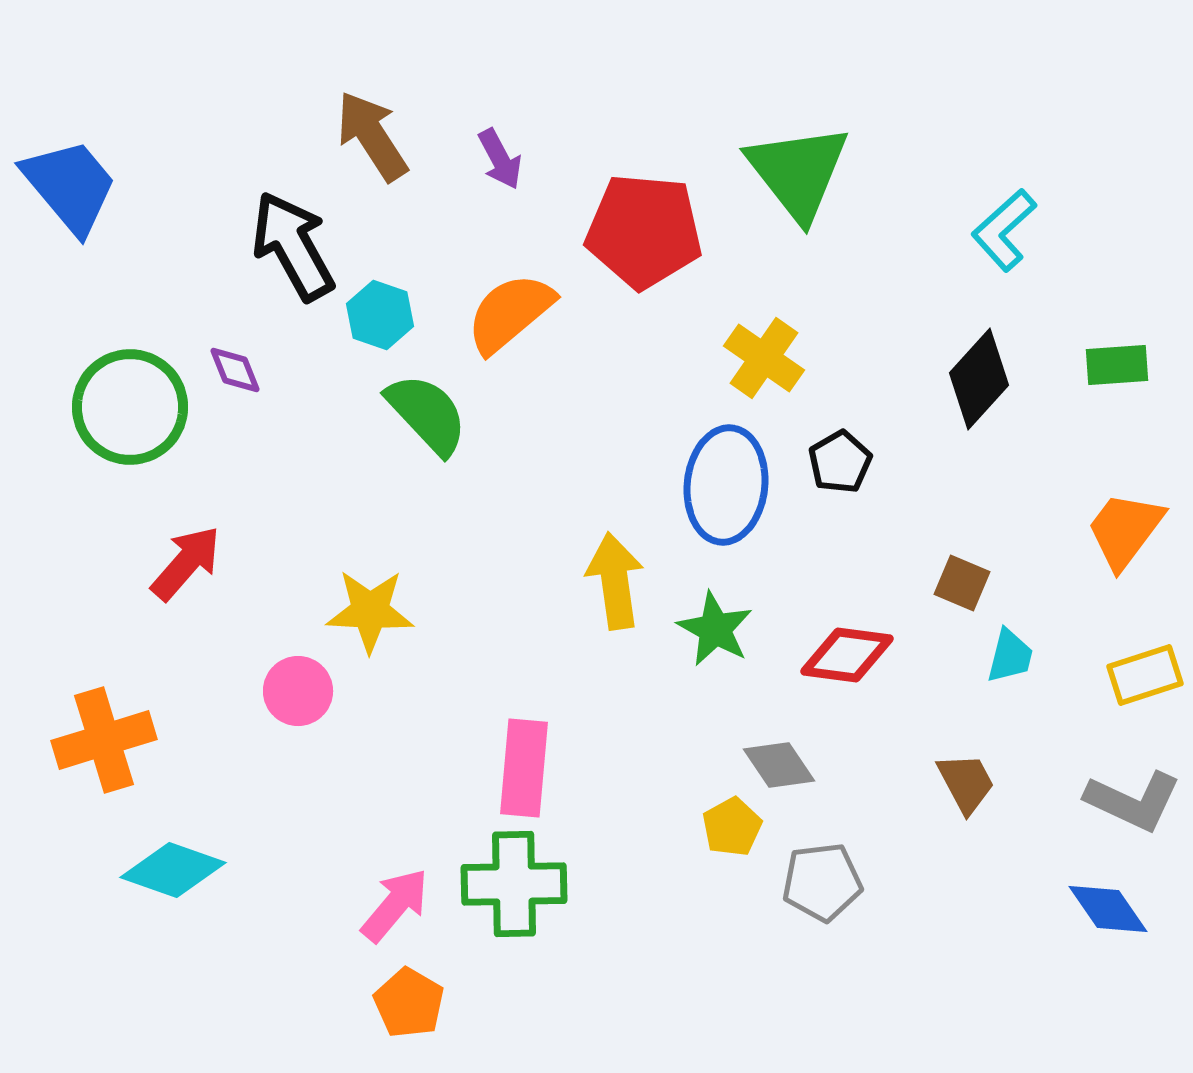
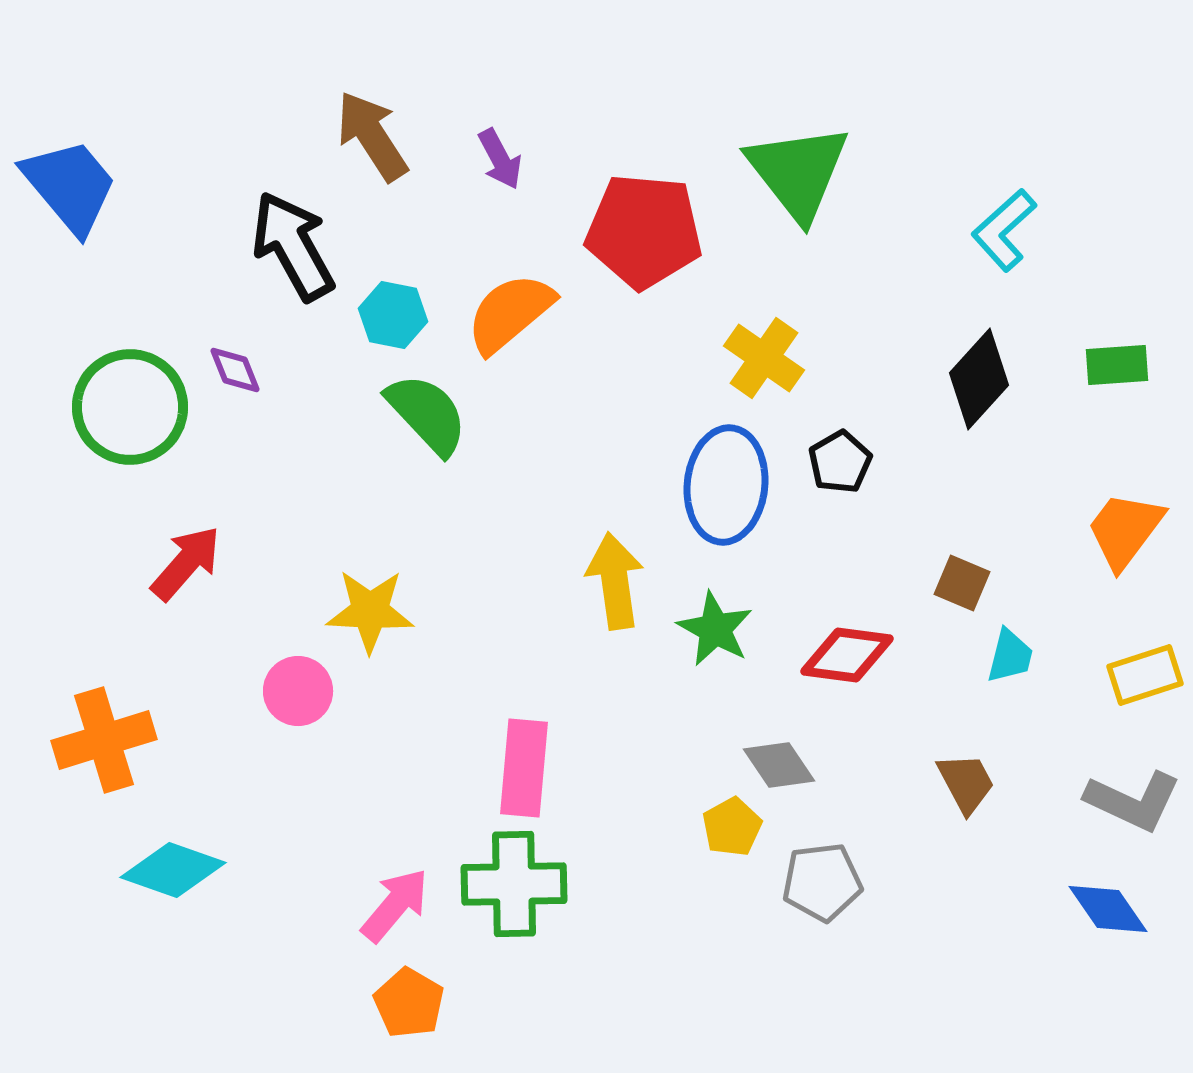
cyan hexagon: moved 13 px right; rotated 8 degrees counterclockwise
